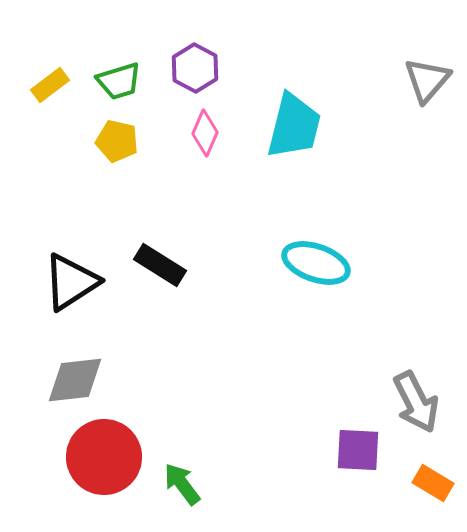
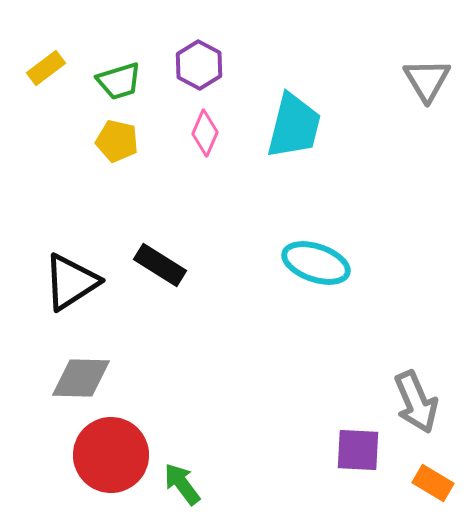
purple hexagon: moved 4 px right, 3 px up
gray triangle: rotated 12 degrees counterclockwise
yellow rectangle: moved 4 px left, 17 px up
gray diamond: moved 6 px right, 2 px up; rotated 8 degrees clockwise
gray arrow: rotated 4 degrees clockwise
red circle: moved 7 px right, 2 px up
